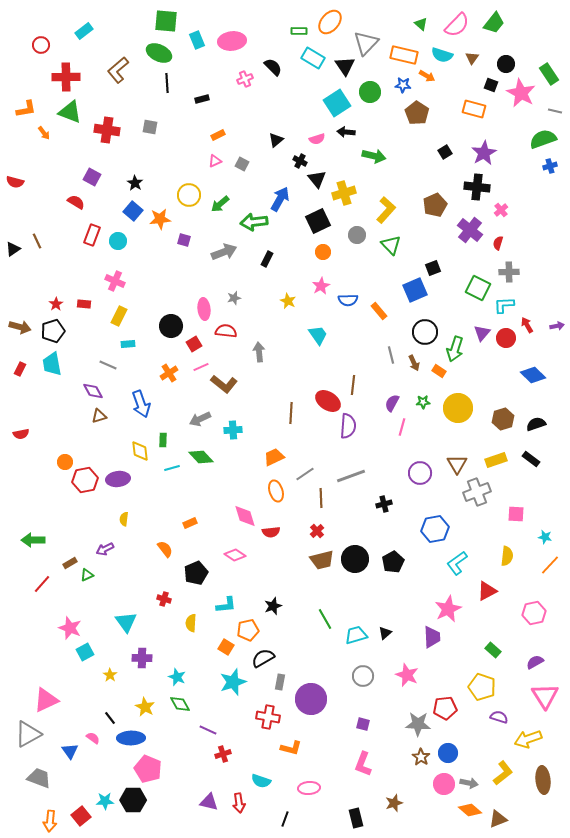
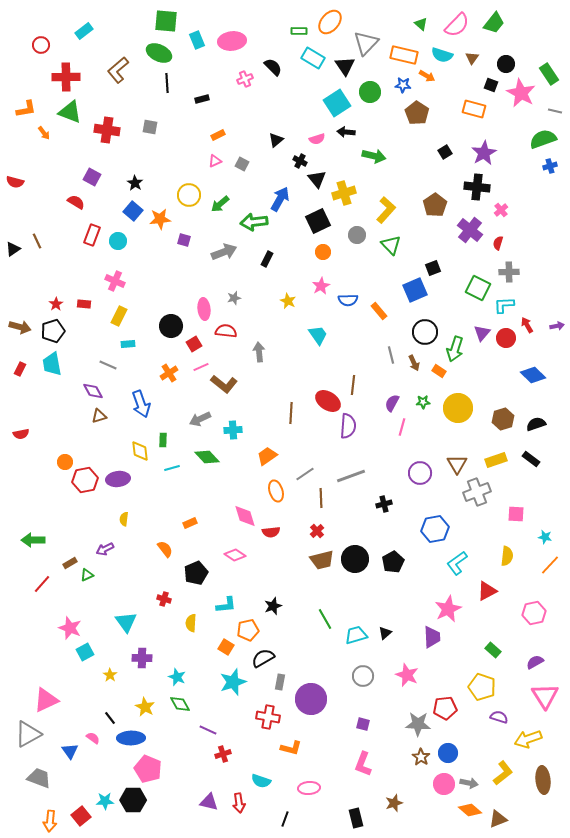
brown pentagon at (435, 205): rotated 10 degrees counterclockwise
green diamond at (201, 457): moved 6 px right
orange trapezoid at (274, 457): moved 7 px left, 1 px up; rotated 10 degrees counterclockwise
